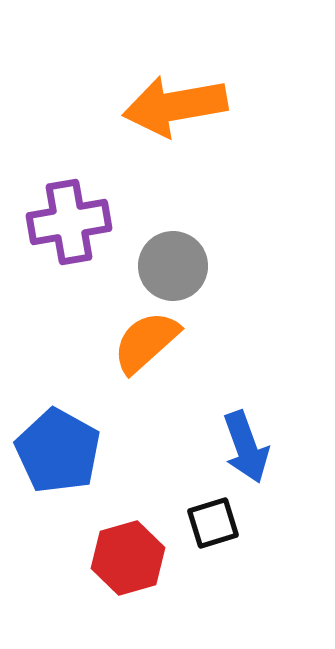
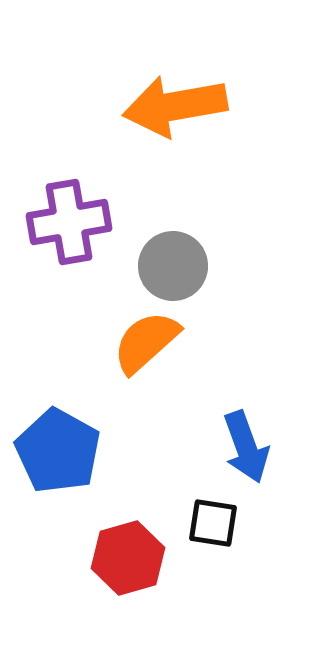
black square: rotated 26 degrees clockwise
